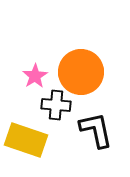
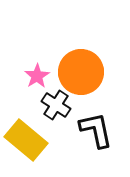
pink star: moved 2 px right
black cross: rotated 28 degrees clockwise
yellow rectangle: rotated 21 degrees clockwise
